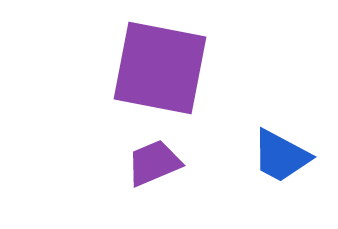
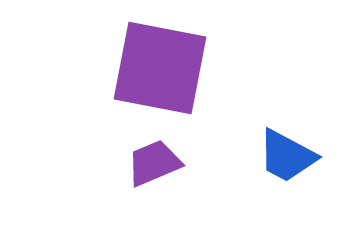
blue trapezoid: moved 6 px right
